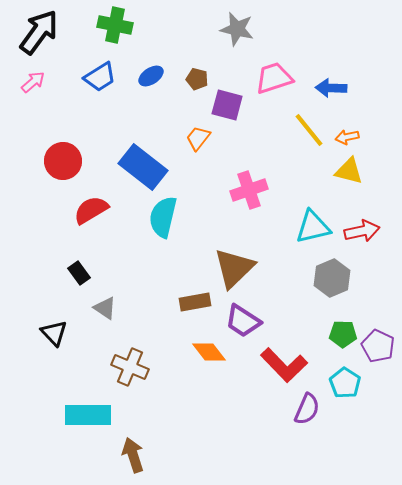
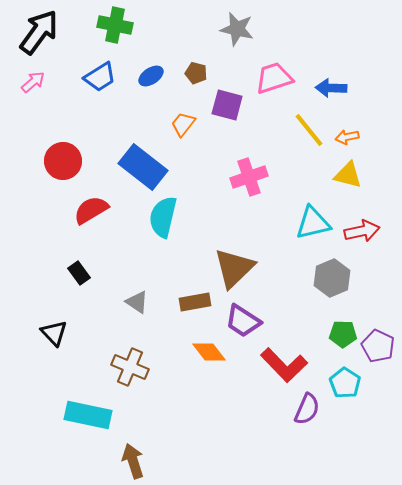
brown pentagon: moved 1 px left, 6 px up
orange trapezoid: moved 15 px left, 14 px up
yellow triangle: moved 1 px left, 4 px down
pink cross: moved 13 px up
cyan triangle: moved 4 px up
gray triangle: moved 32 px right, 6 px up
cyan rectangle: rotated 12 degrees clockwise
brown arrow: moved 6 px down
